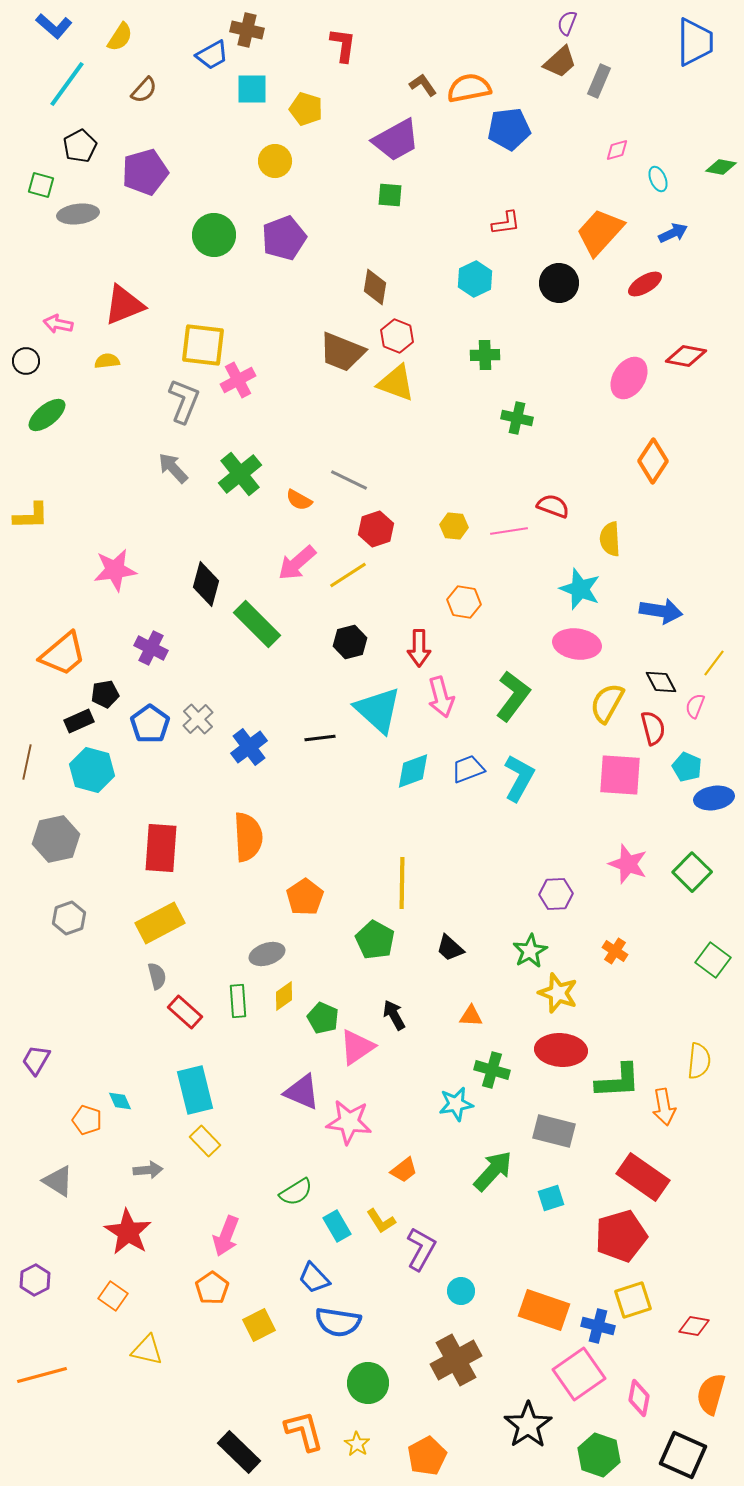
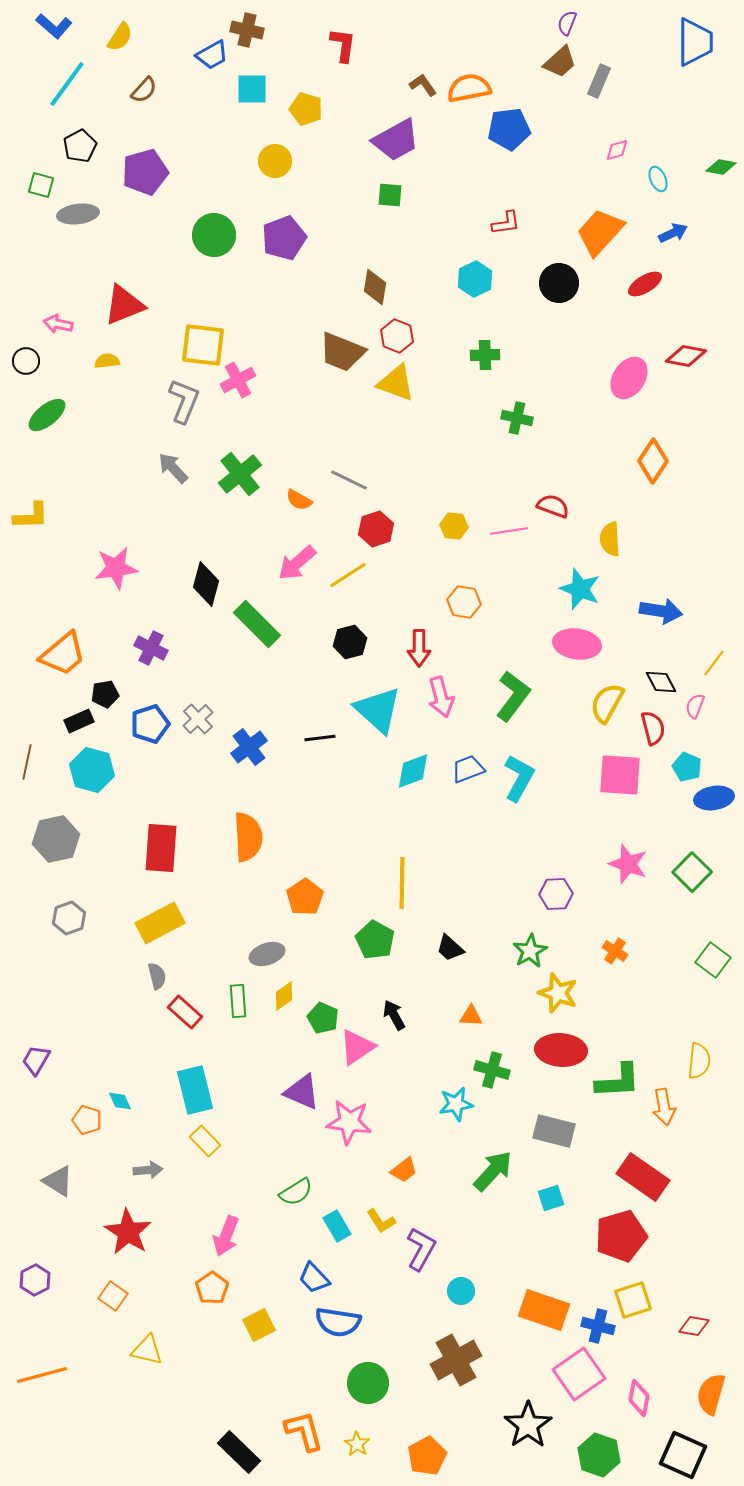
pink star at (115, 570): moved 1 px right, 2 px up
blue pentagon at (150, 724): rotated 18 degrees clockwise
